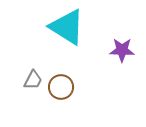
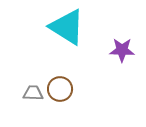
gray trapezoid: moved 13 px down; rotated 115 degrees counterclockwise
brown circle: moved 1 px left, 2 px down
